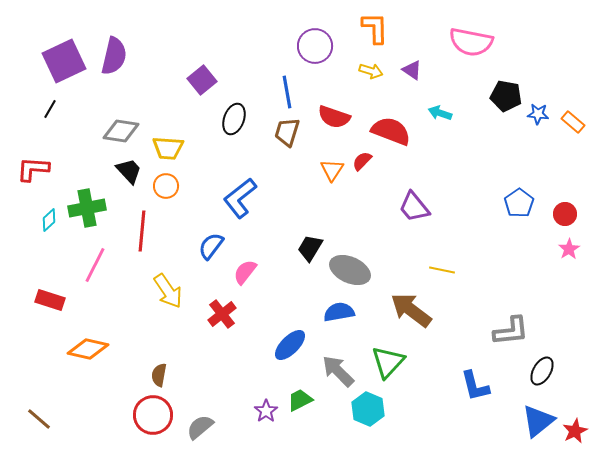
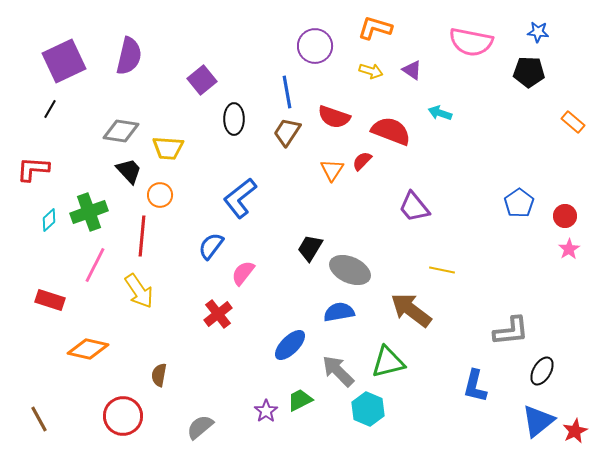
orange L-shape at (375, 28): rotated 72 degrees counterclockwise
purple semicircle at (114, 56): moved 15 px right
black pentagon at (506, 96): moved 23 px right, 24 px up; rotated 8 degrees counterclockwise
blue star at (538, 114): moved 82 px up
black ellipse at (234, 119): rotated 20 degrees counterclockwise
brown trapezoid at (287, 132): rotated 16 degrees clockwise
orange circle at (166, 186): moved 6 px left, 9 px down
green cross at (87, 208): moved 2 px right, 4 px down; rotated 9 degrees counterclockwise
red circle at (565, 214): moved 2 px down
red line at (142, 231): moved 5 px down
pink semicircle at (245, 272): moved 2 px left, 1 px down
yellow arrow at (168, 291): moved 29 px left
red cross at (222, 314): moved 4 px left
green triangle at (388, 362): rotated 33 degrees clockwise
blue L-shape at (475, 386): rotated 28 degrees clockwise
red circle at (153, 415): moved 30 px left, 1 px down
brown line at (39, 419): rotated 20 degrees clockwise
